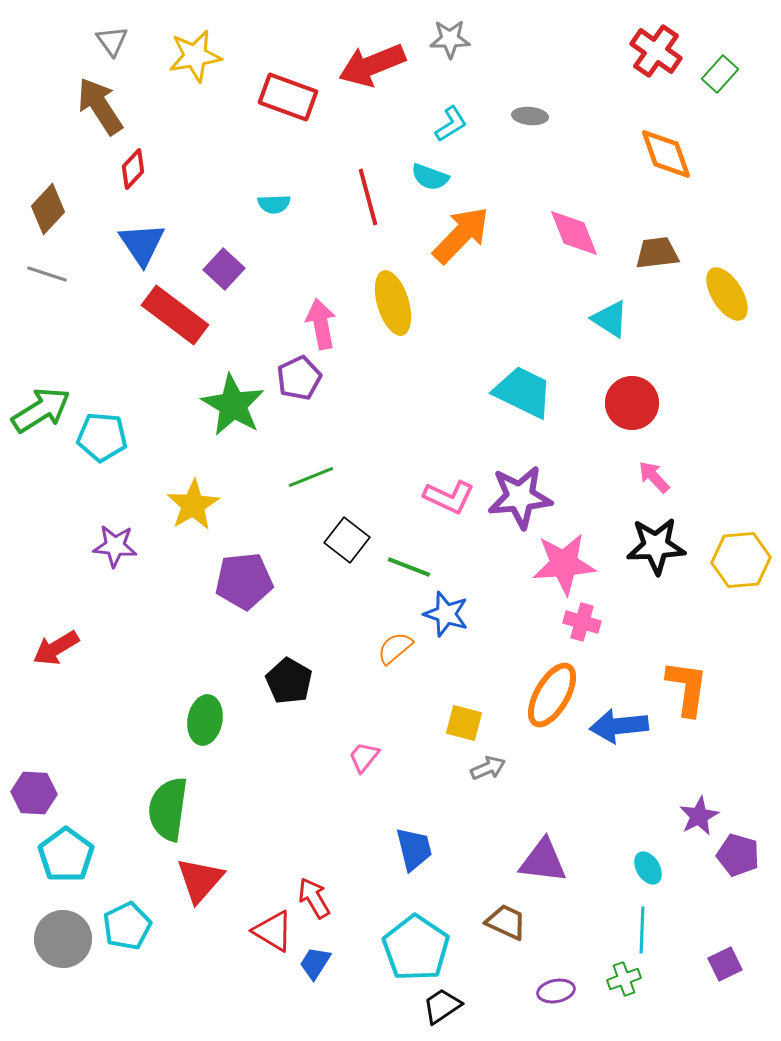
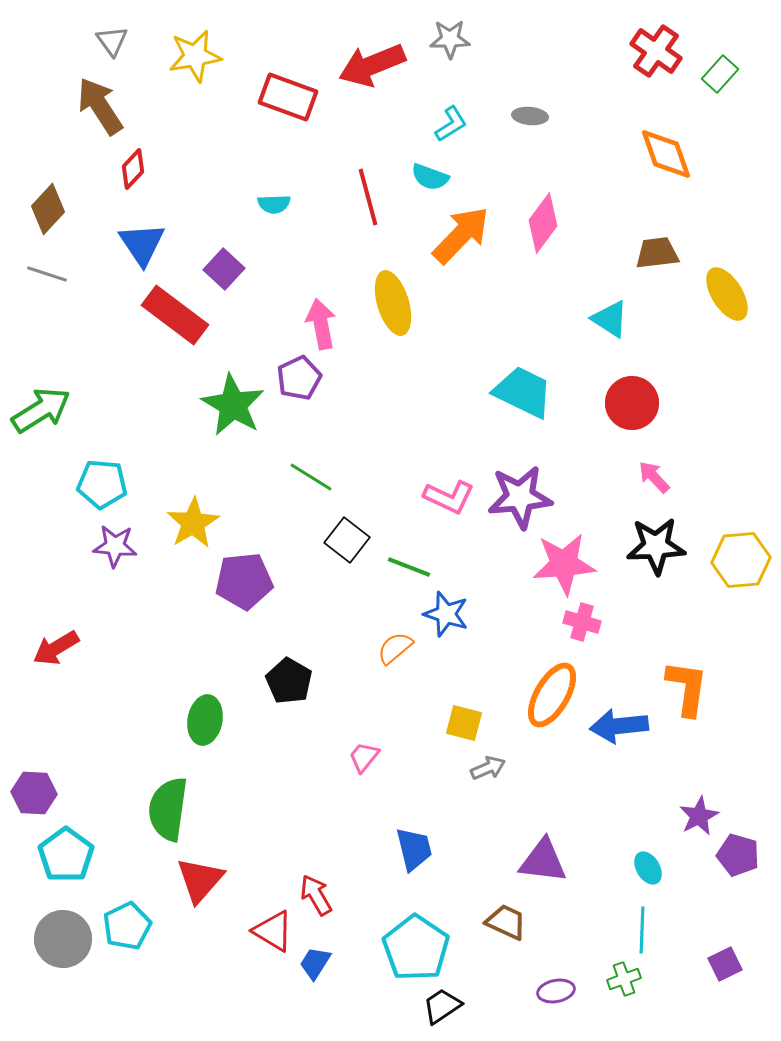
pink diamond at (574, 233): moved 31 px left, 10 px up; rotated 58 degrees clockwise
cyan pentagon at (102, 437): moved 47 px down
green line at (311, 477): rotated 54 degrees clockwise
yellow star at (193, 505): moved 18 px down
red arrow at (314, 898): moved 2 px right, 3 px up
